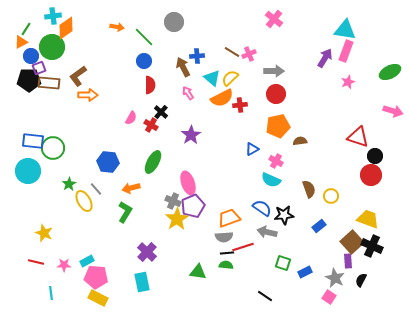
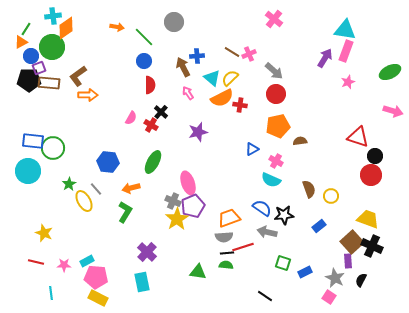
gray arrow at (274, 71): rotated 42 degrees clockwise
red cross at (240, 105): rotated 16 degrees clockwise
purple star at (191, 135): moved 7 px right, 3 px up; rotated 18 degrees clockwise
